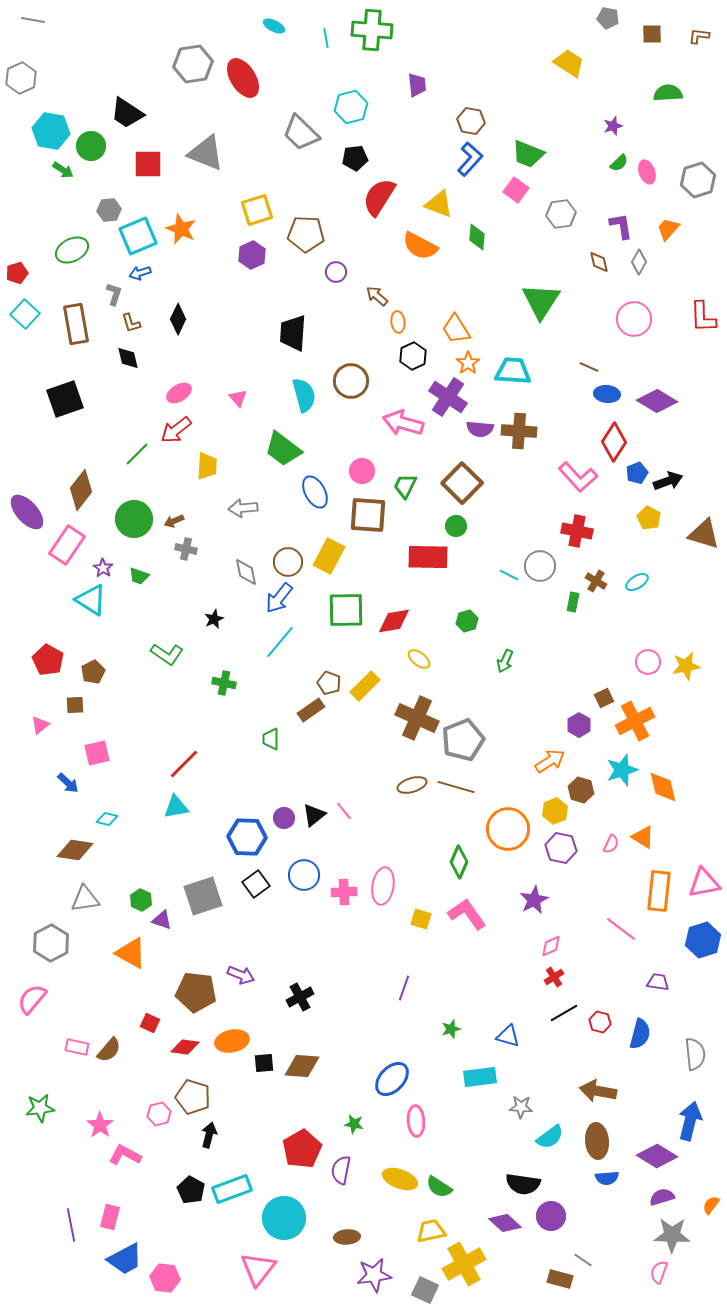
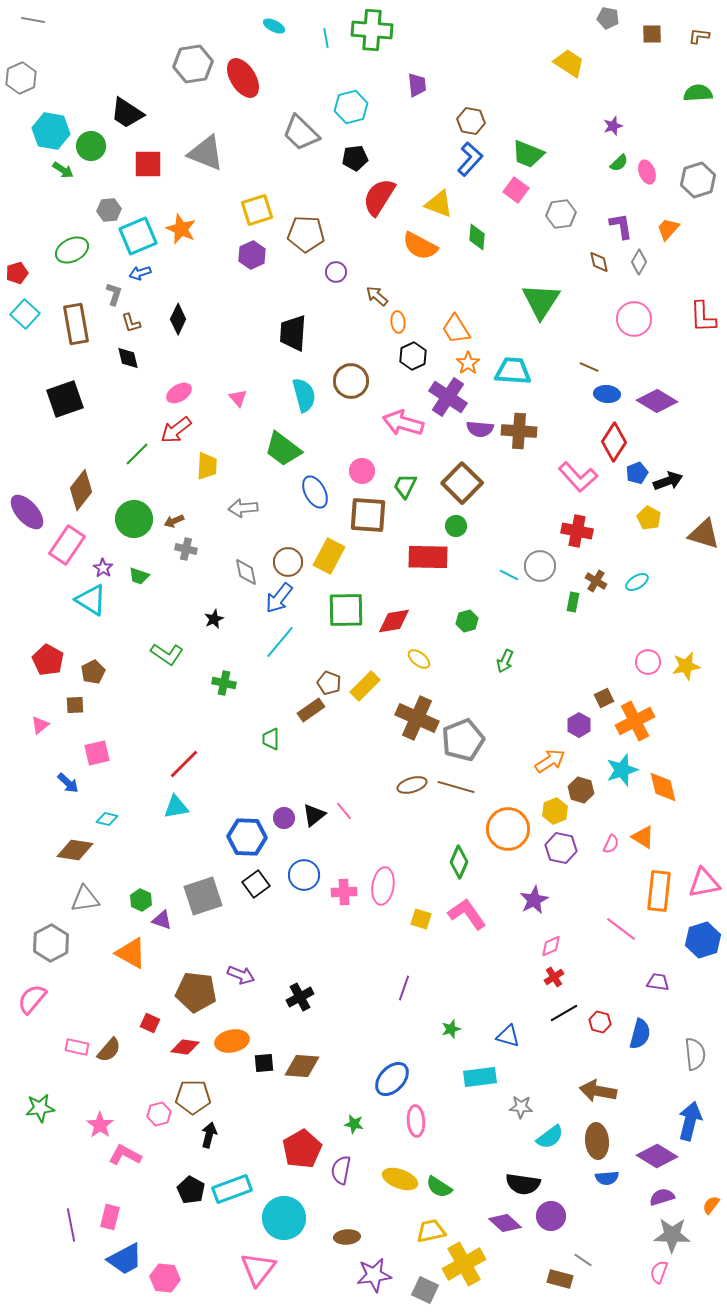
green semicircle at (668, 93): moved 30 px right
brown pentagon at (193, 1097): rotated 16 degrees counterclockwise
